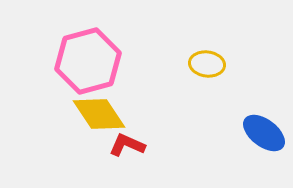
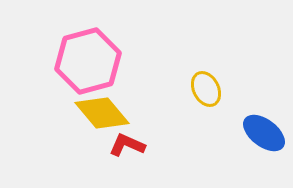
yellow ellipse: moved 1 px left, 25 px down; rotated 56 degrees clockwise
yellow diamond: moved 3 px right, 1 px up; rotated 6 degrees counterclockwise
